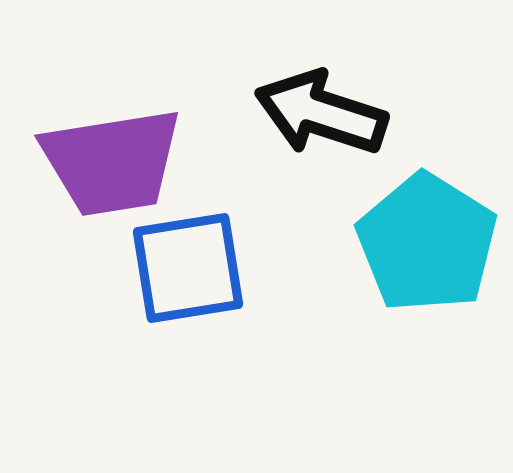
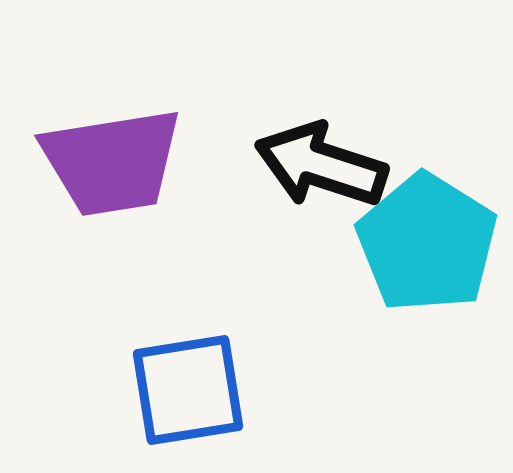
black arrow: moved 52 px down
blue square: moved 122 px down
